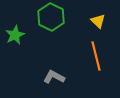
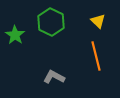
green hexagon: moved 5 px down
green star: rotated 12 degrees counterclockwise
